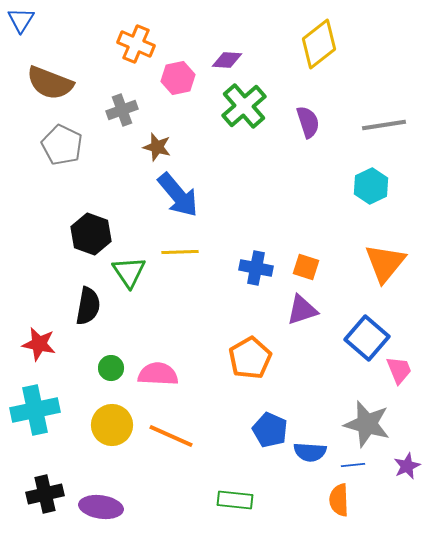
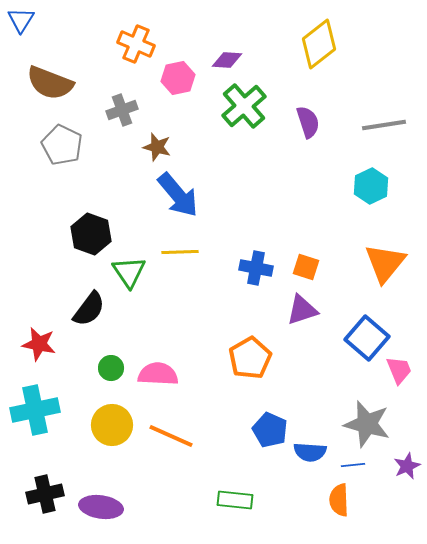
black semicircle: moved 1 px right, 3 px down; rotated 27 degrees clockwise
